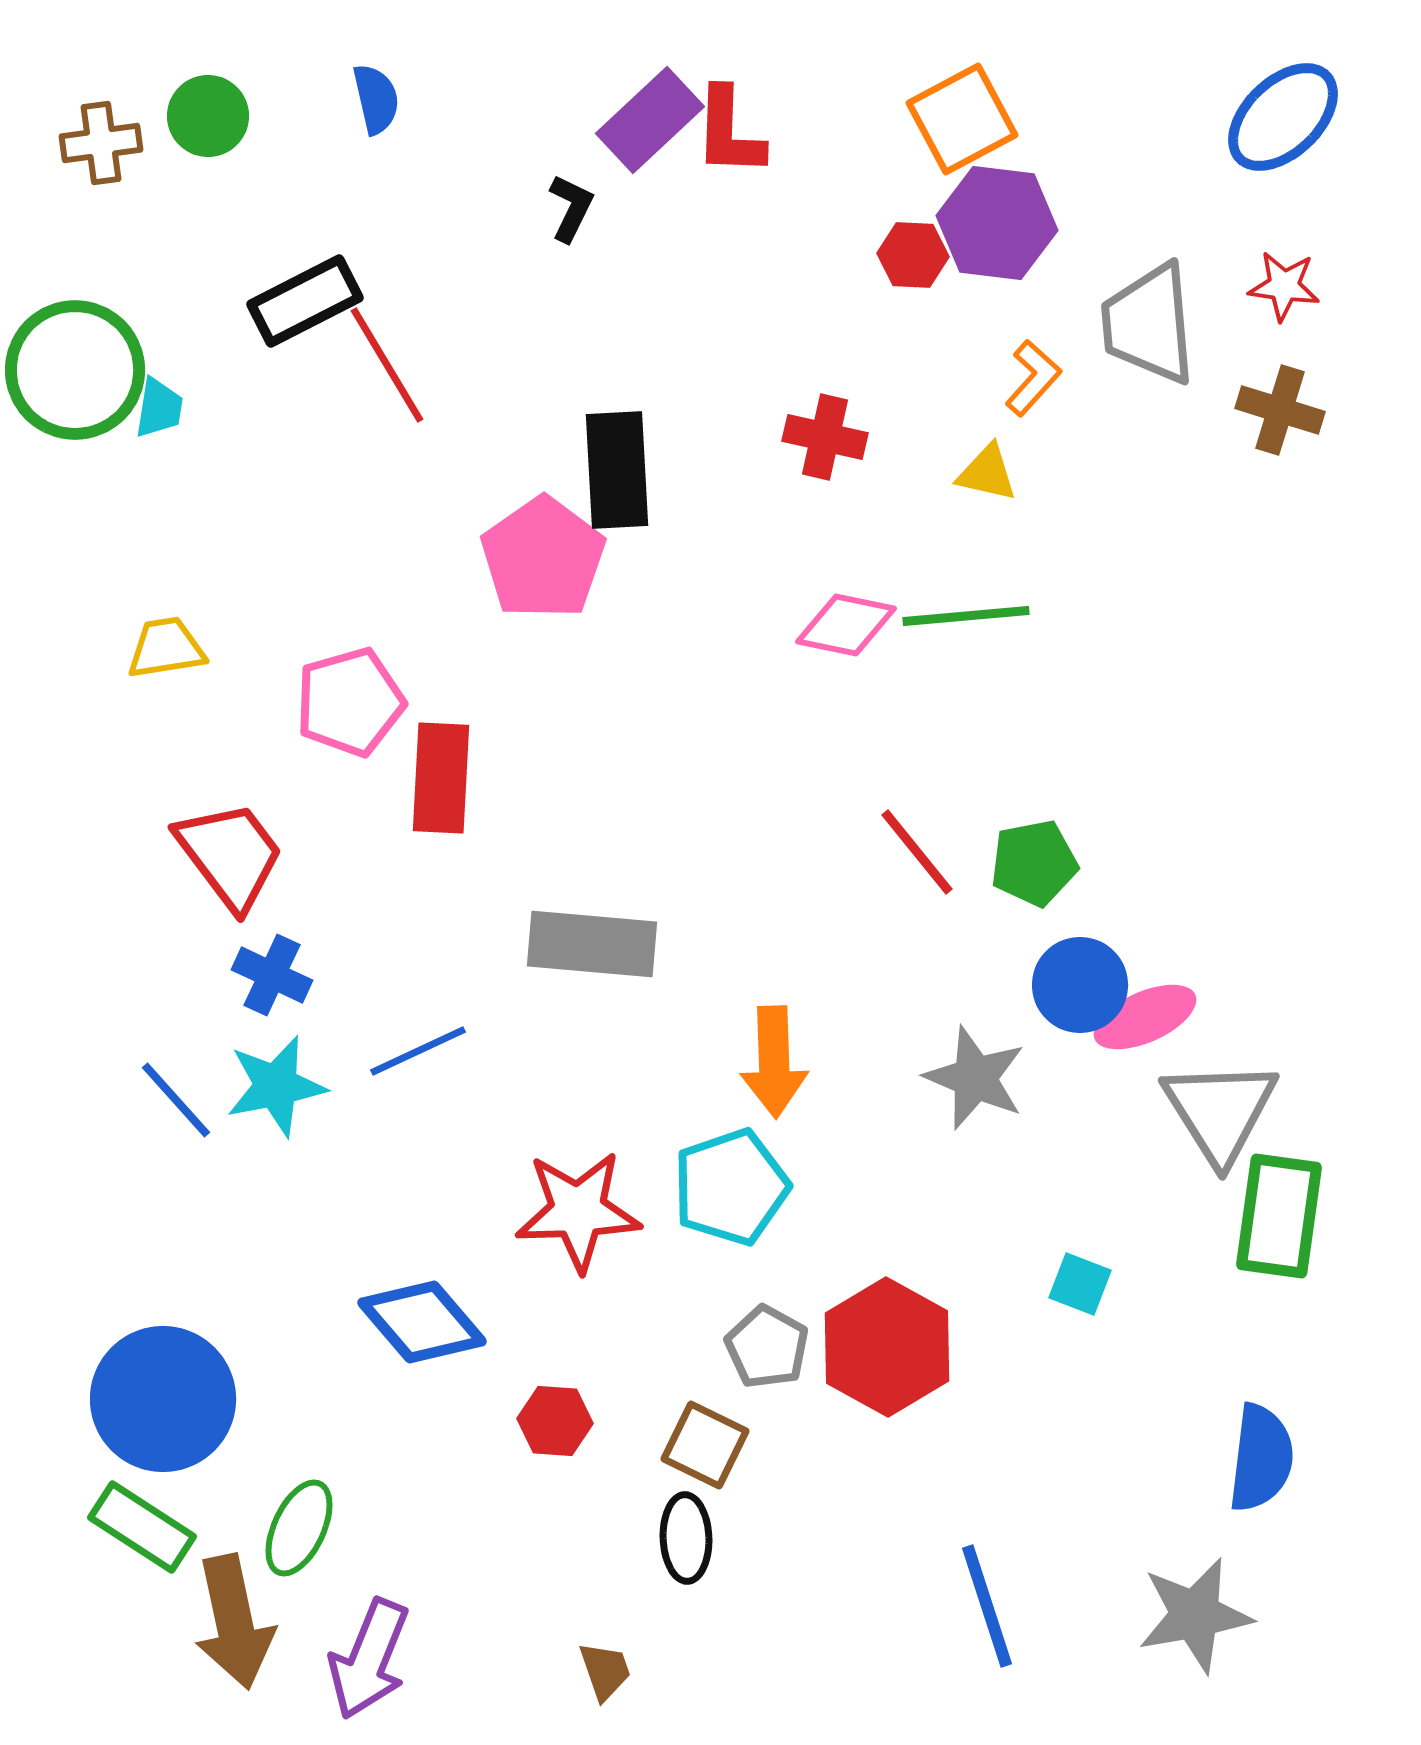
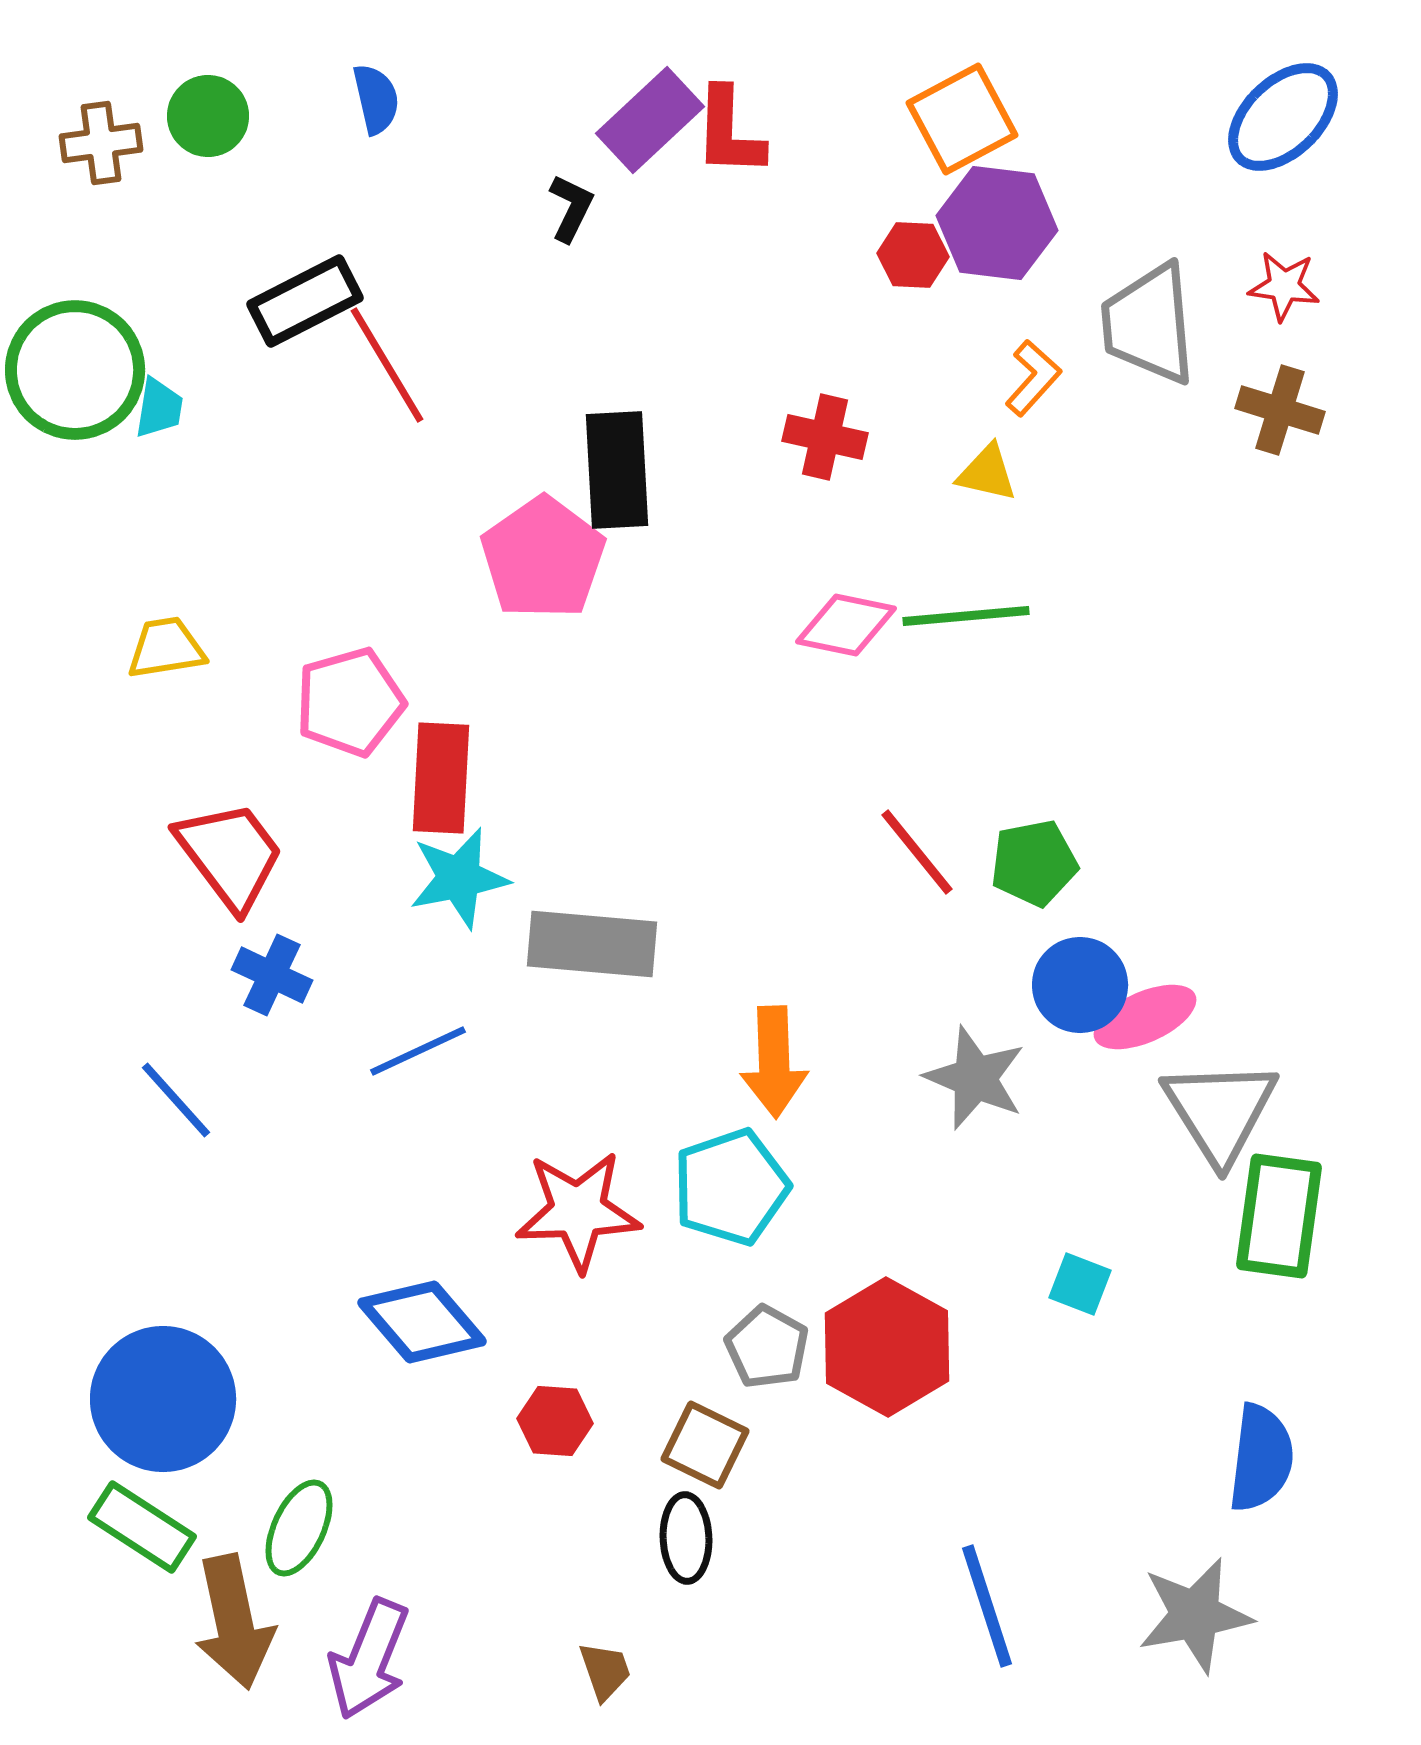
cyan star at (276, 1086): moved 183 px right, 208 px up
